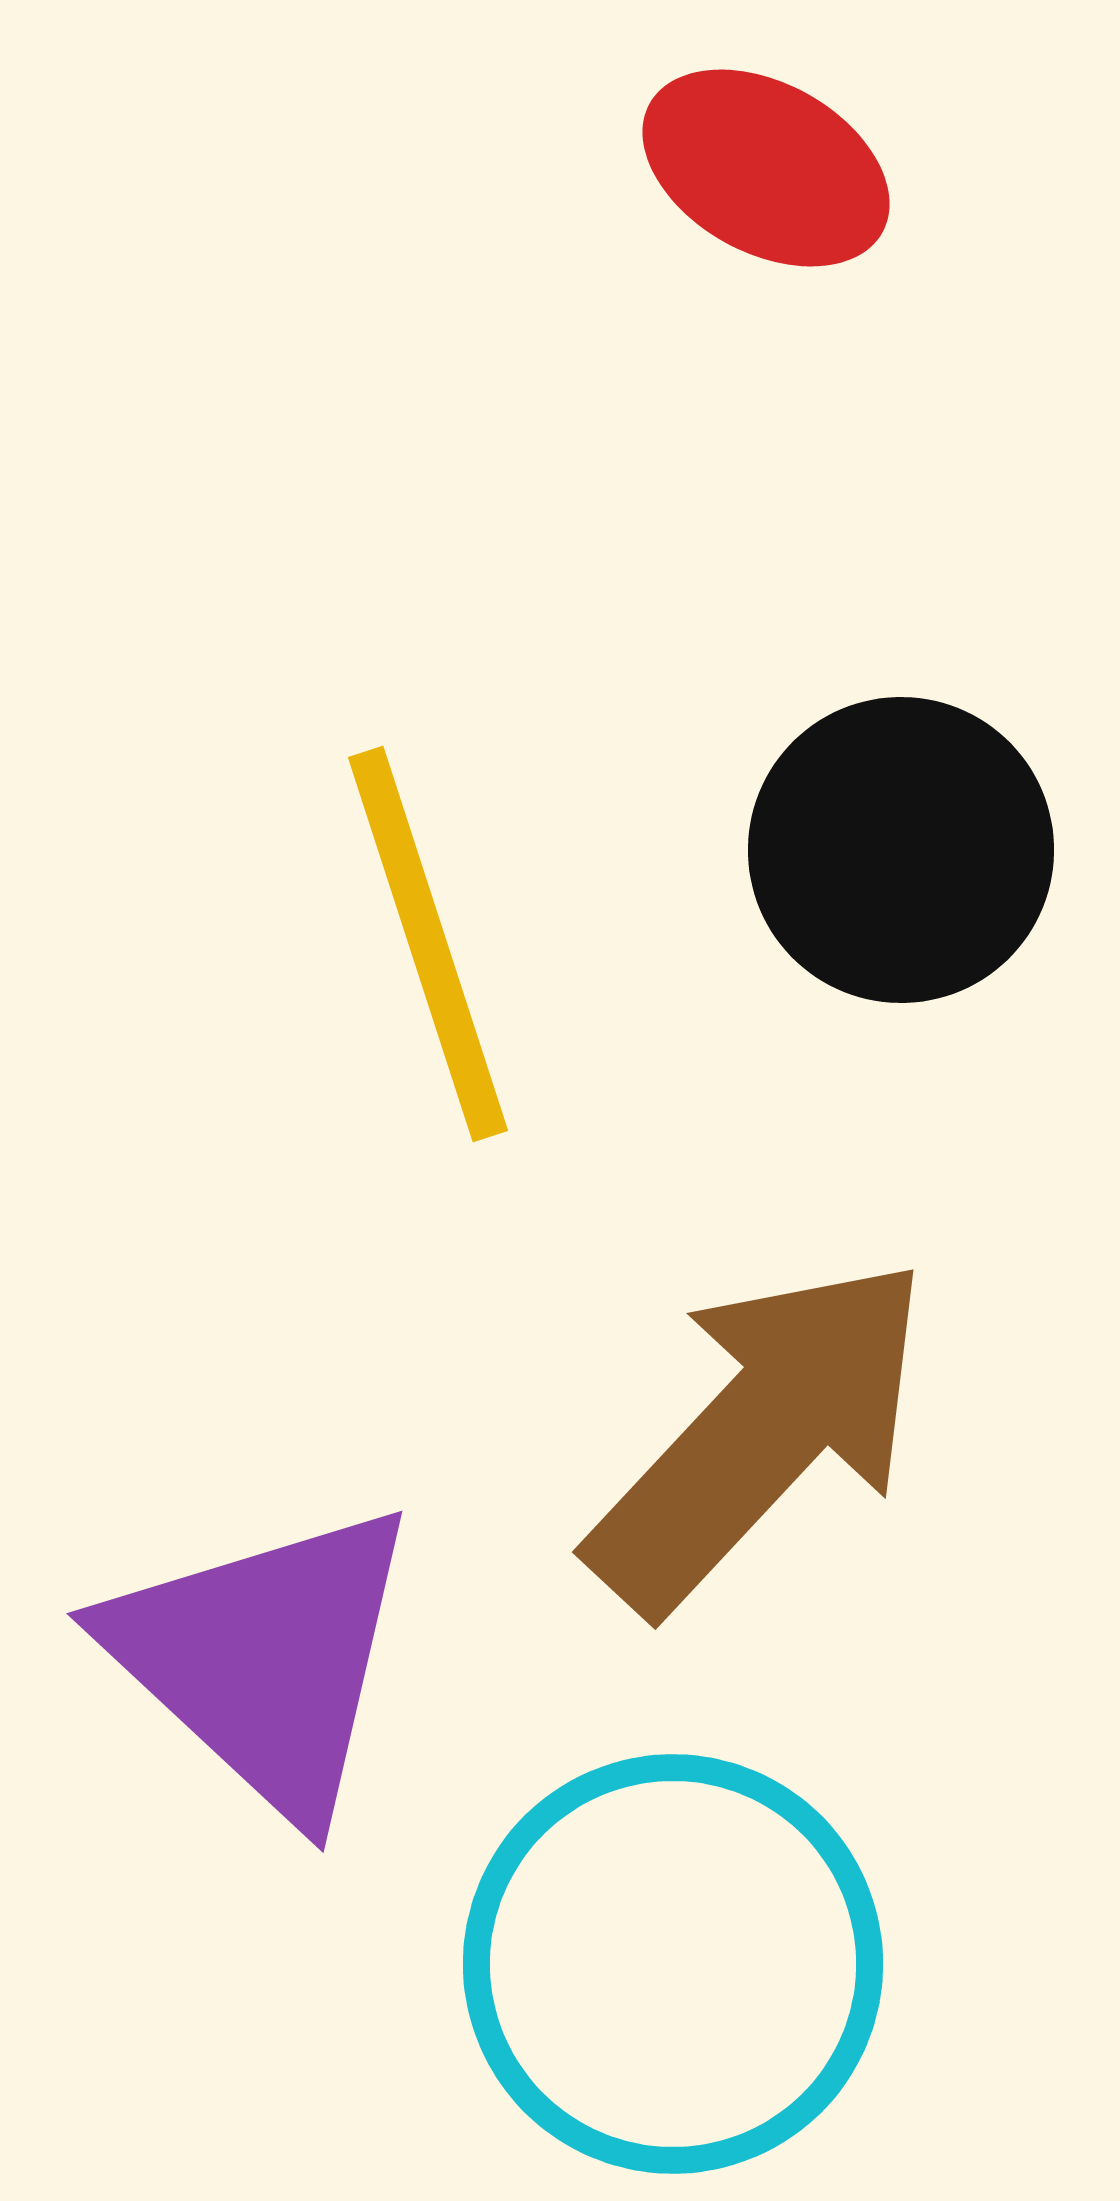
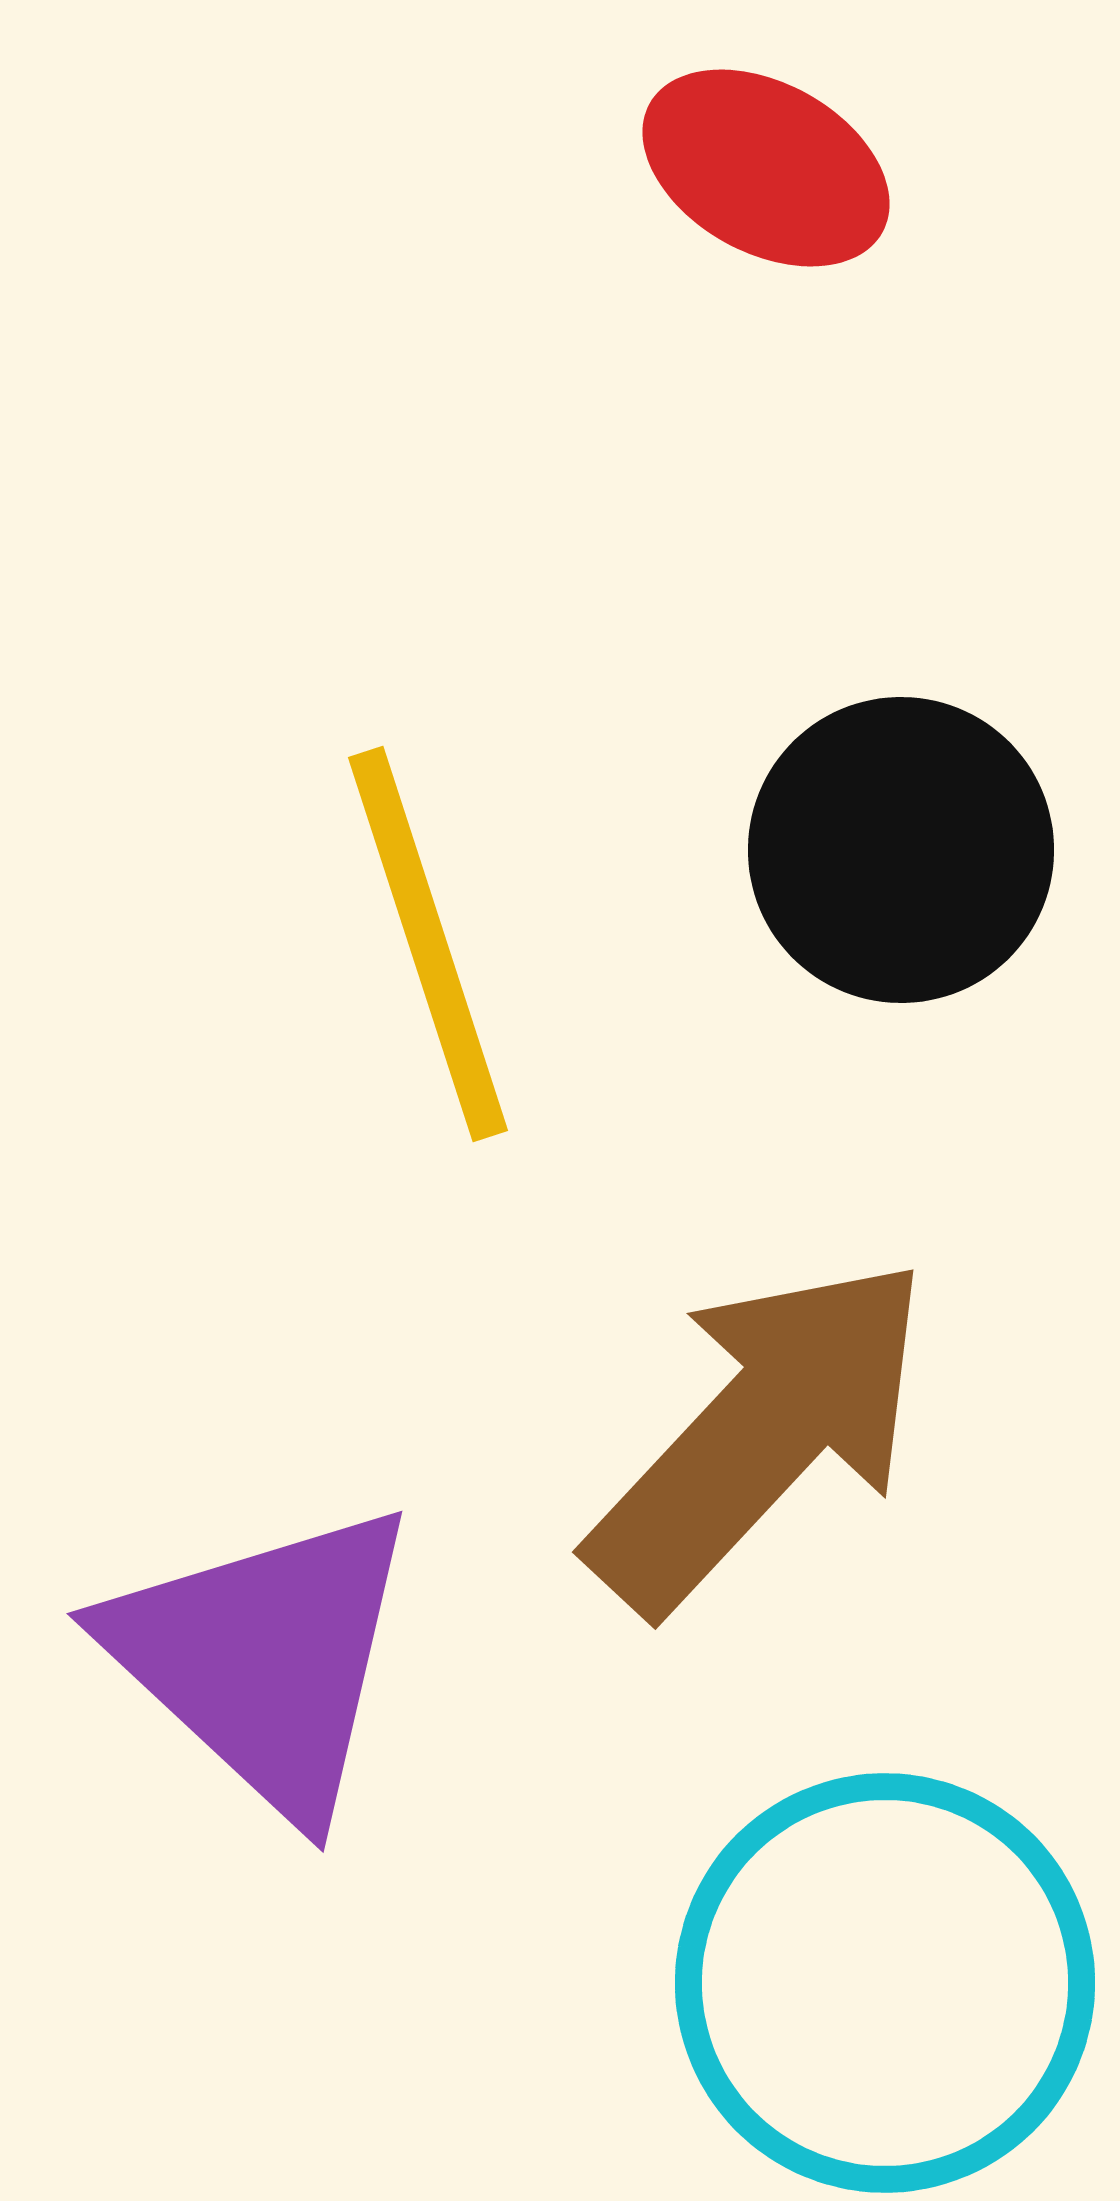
cyan circle: moved 212 px right, 19 px down
